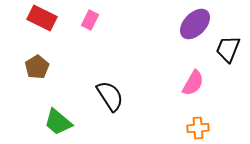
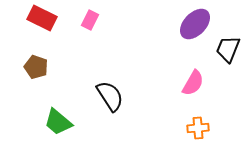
brown pentagon: moved 1 px left; rotated 20 degrees counterclockwise
